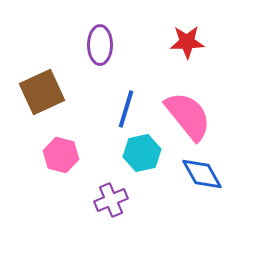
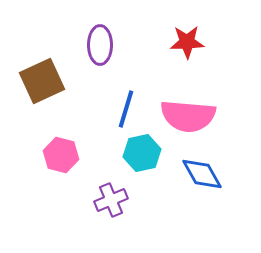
brown square: moved 11 px up
pink semicircle: rotated 134 degrees clockwise
